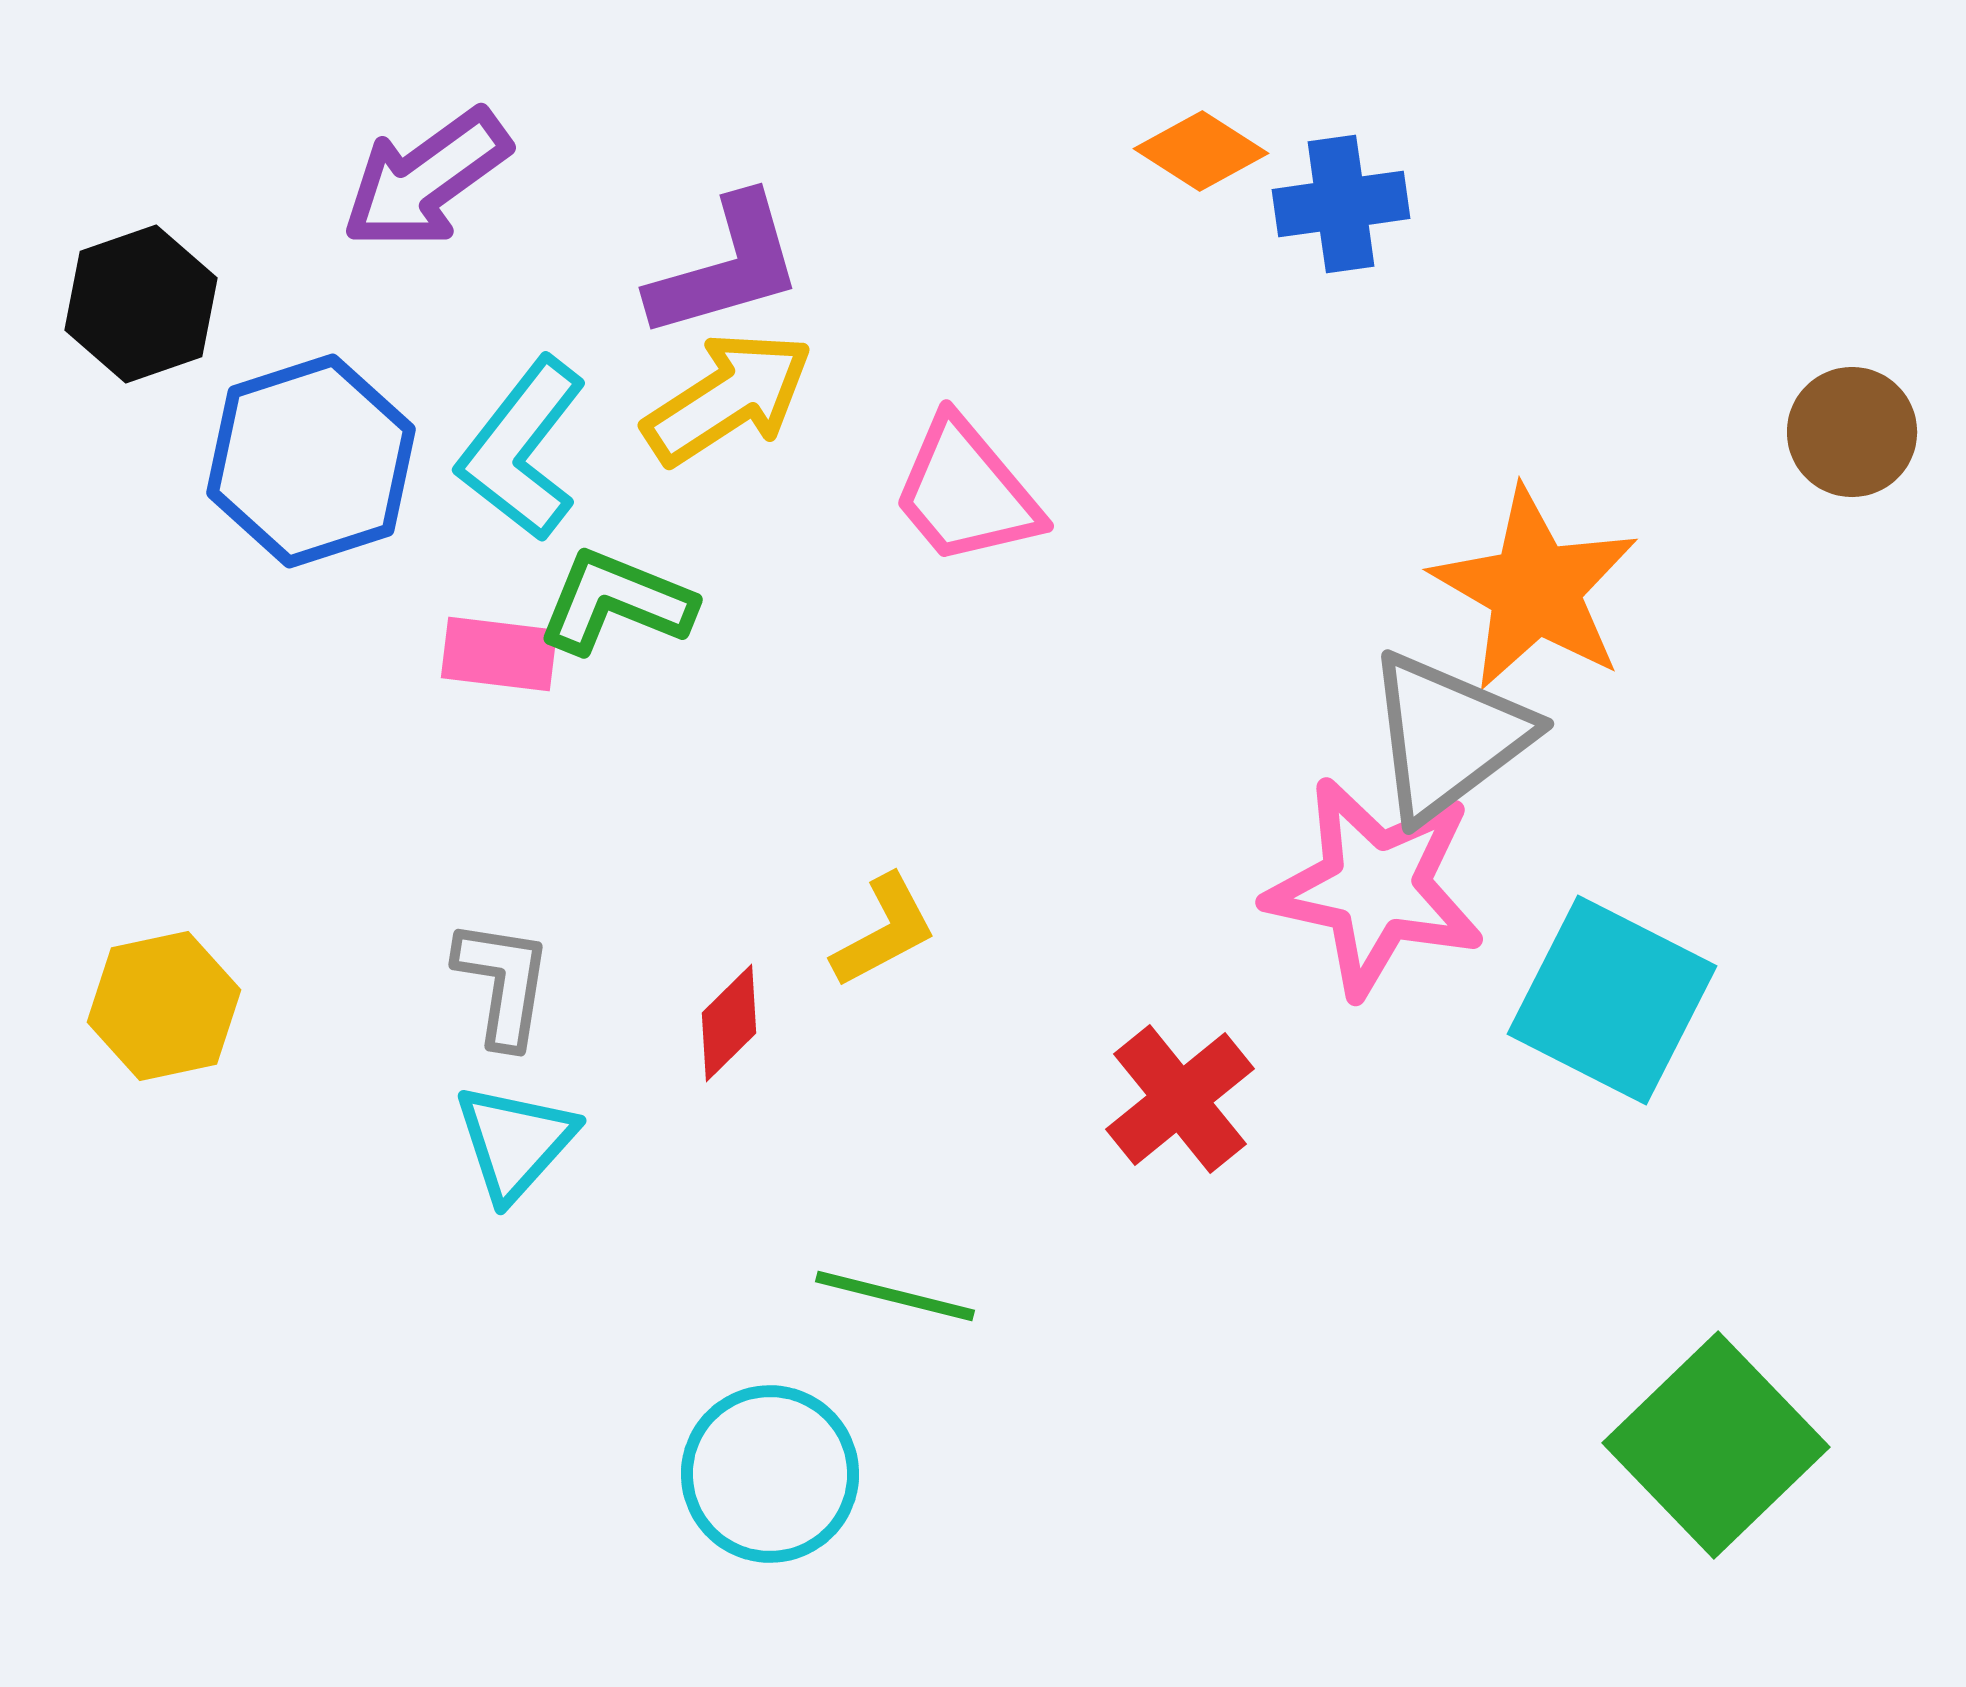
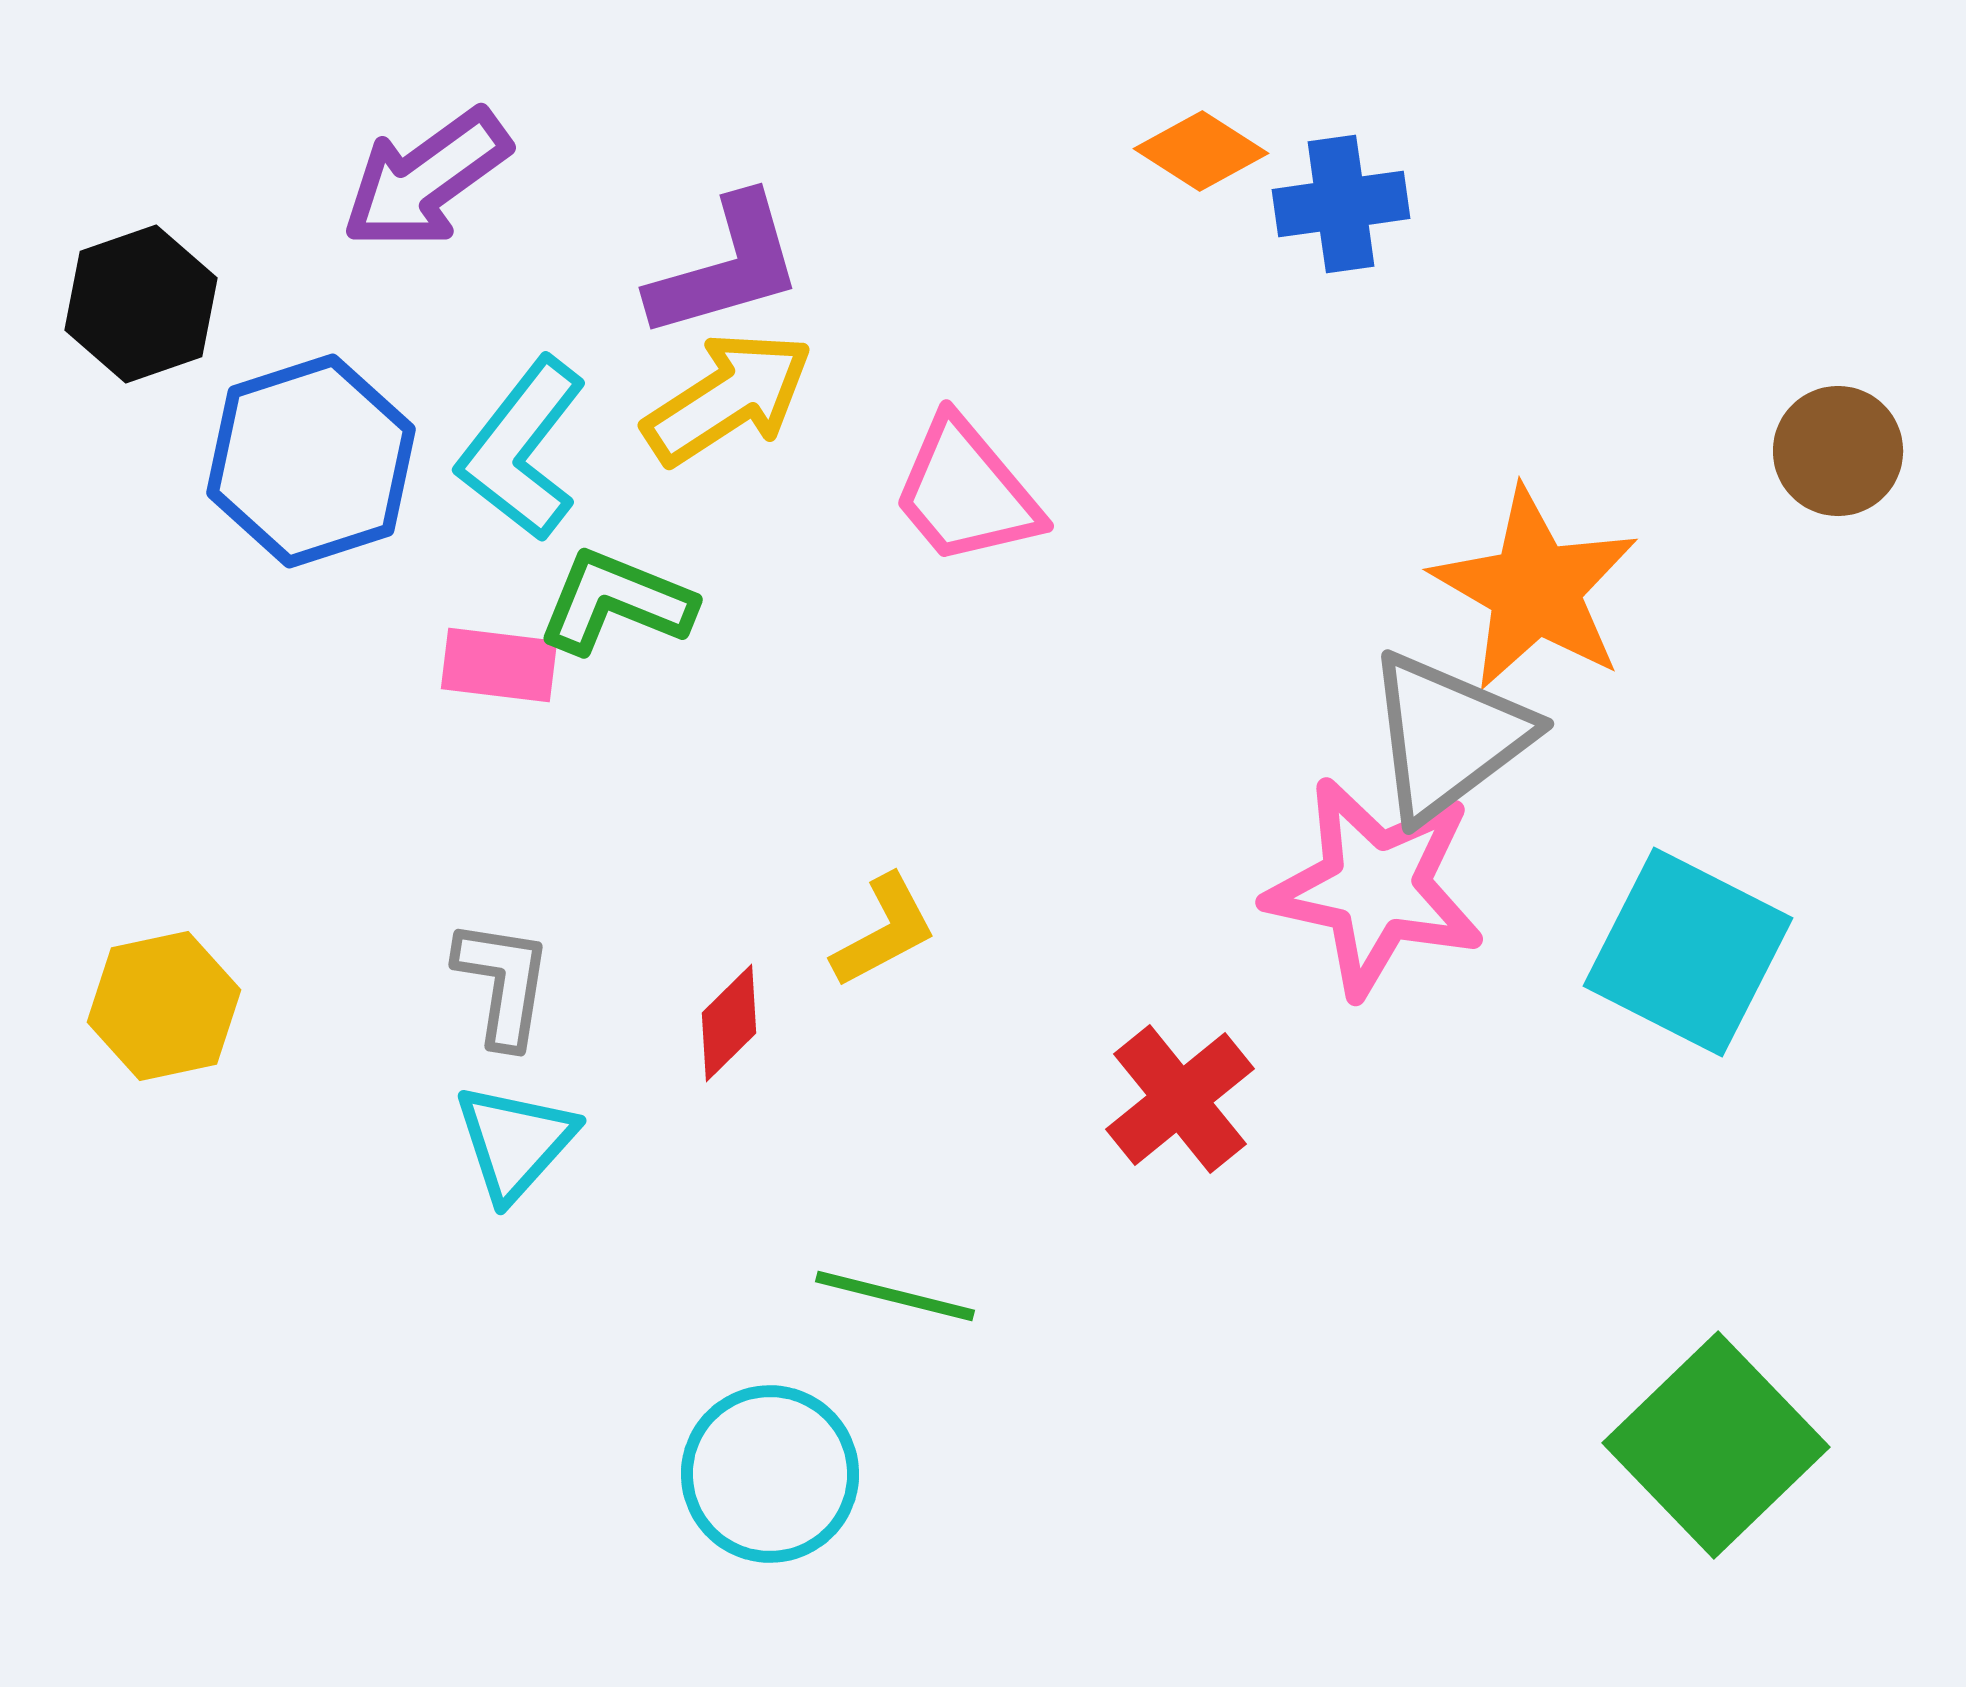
brown circle: moved 14 px left, 19 px down
pink rectangle: moved 11 px down
cyan square: moved 76 px right, 48 px up
